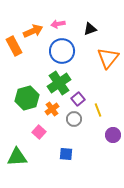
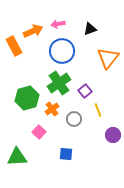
purple square: moved 7 px right, 8 px up
